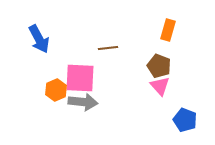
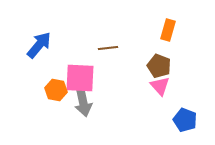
blue arrow: moved 6 px down; rotated 112 degrees counterclockwise
orange hexagon: rotated 25 degrees counterclockwise
gray arrow: rotated 72 degrees clockwise
